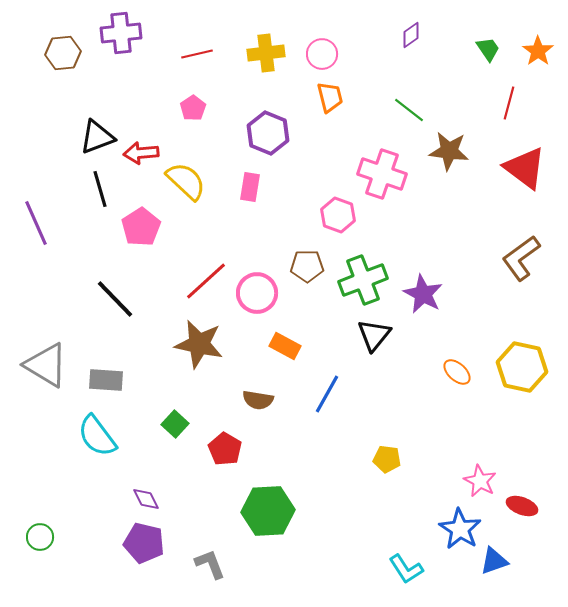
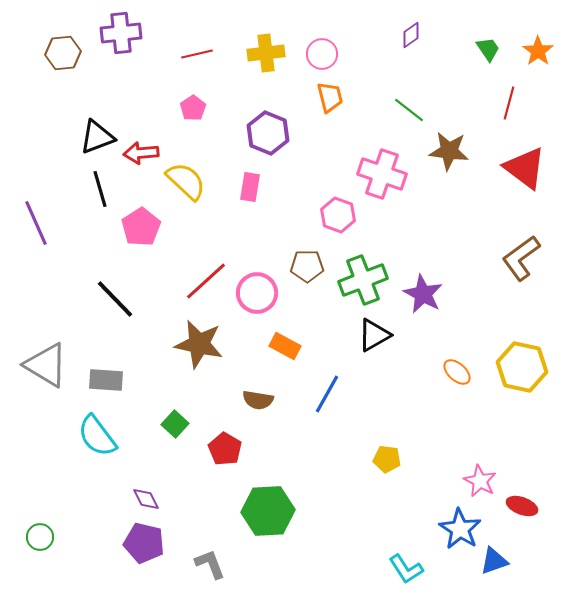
black triangle at (374, 335): rotated 21 degrees clockwise
